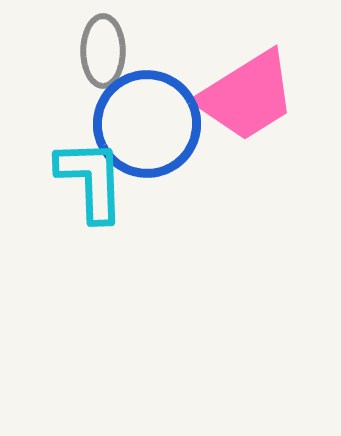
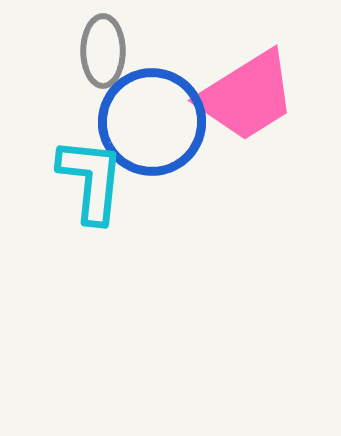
blue circle: moved 5 px right, 2 px up
cyan L-shape: rotated 8 degrees clockwise
